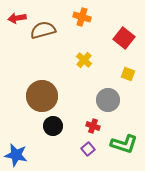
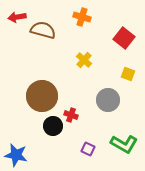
red arrow: moved 1 px up
brown semicircle: rotated 30 degrees clockwise
red cross: moved 22 px left, 11 px up
green L-shape: rotated 12 degrees clockwise
purple square: rotated 24 degrees counterclockwise
